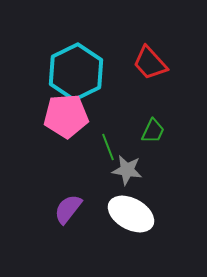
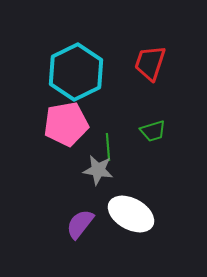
red trapezoid: rotated 60 degrees clockwise
pink pentagon: moved 8 px down; rotated 6 degrees counterclockwise
green trapezoid: rotated 48 degrees clockwise
green line: rotated 16 degrees clockwise
gray star: moved 29 px left
purple semicircle: moved 12 px right, 15 px down
